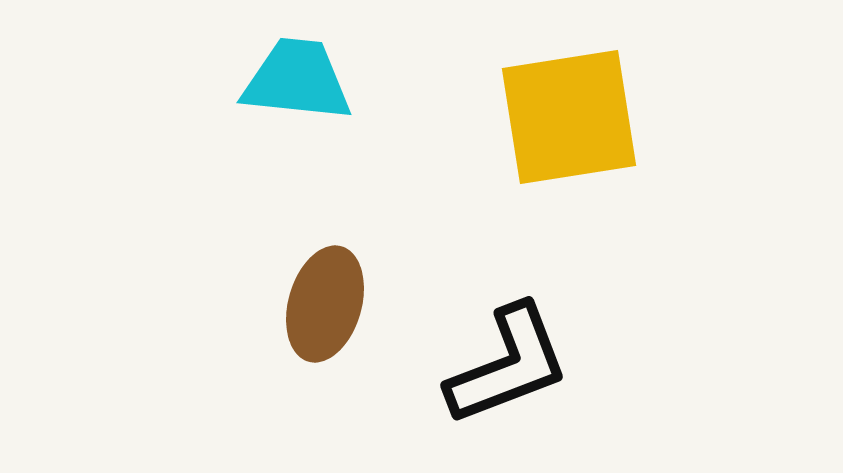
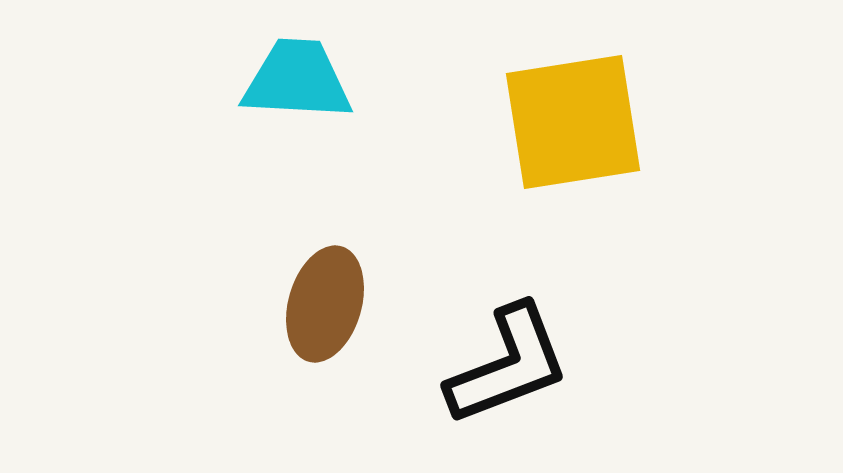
cyan trapezoid: rotated 3 degrees counterclockwise
yellow square: moved 4 px right, 5 px down
